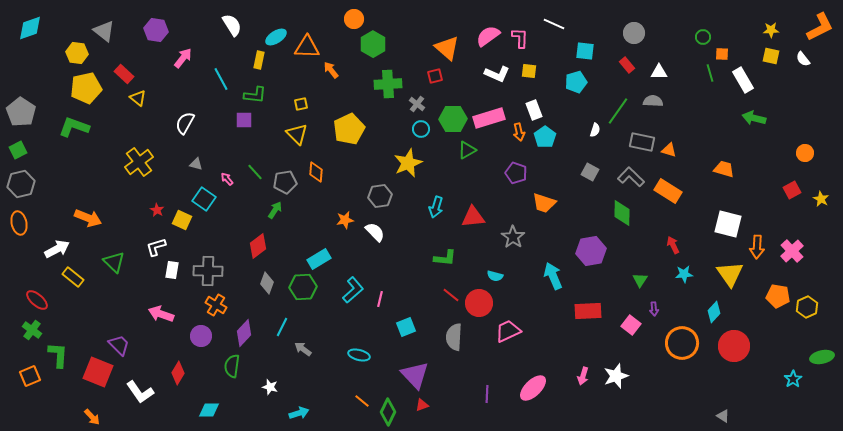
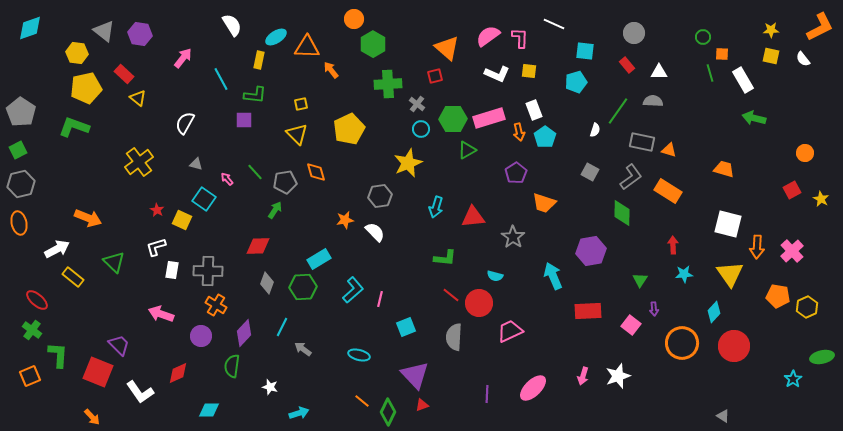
purple hexagon at (156, 30): moved 16 px left, 4 px down
orange diamond at (316, 172): rotated 20 degrees counterclockwise
purple pentagon at (516, 173): rotated 20 degrees clockwise
gray L-shape at (631, 177): rotated 100 degrees clockwise
red arrow at (673, 245): rotated 24 degrees clockwise
red diamond at (258, 246): rotated 35 degrees clockwise
pink trapezoid at (508, 331): moved 2 px right
red diamond at (178, 373): rotated 35 degrees clockwise
white star at (616, 376): moved 2 px right
